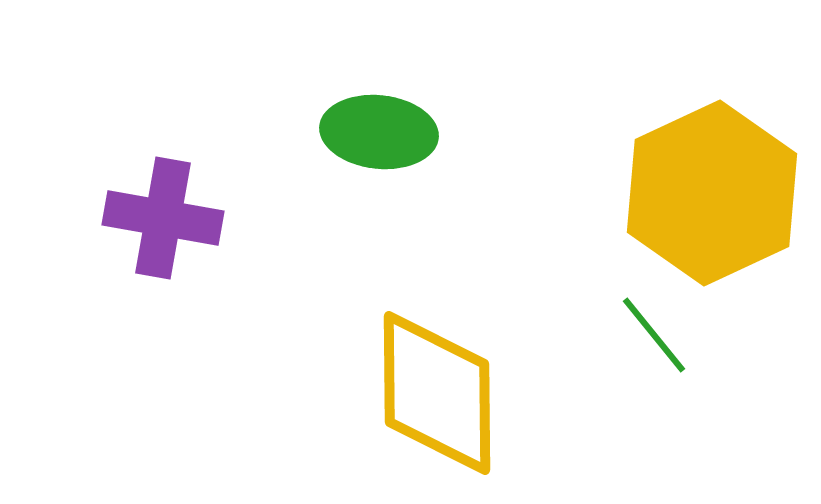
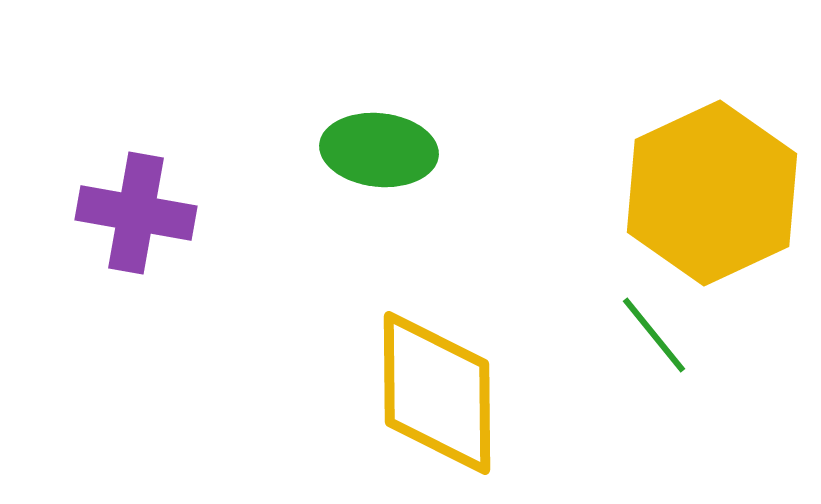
green ellipse: moved 18 px down
purple cross: moved 27 px left, 5 px up
